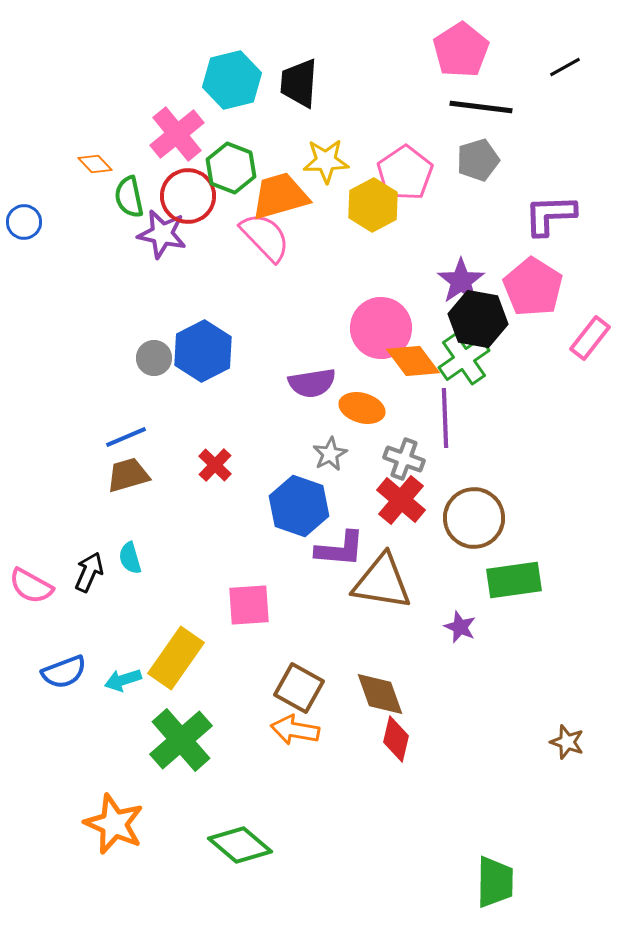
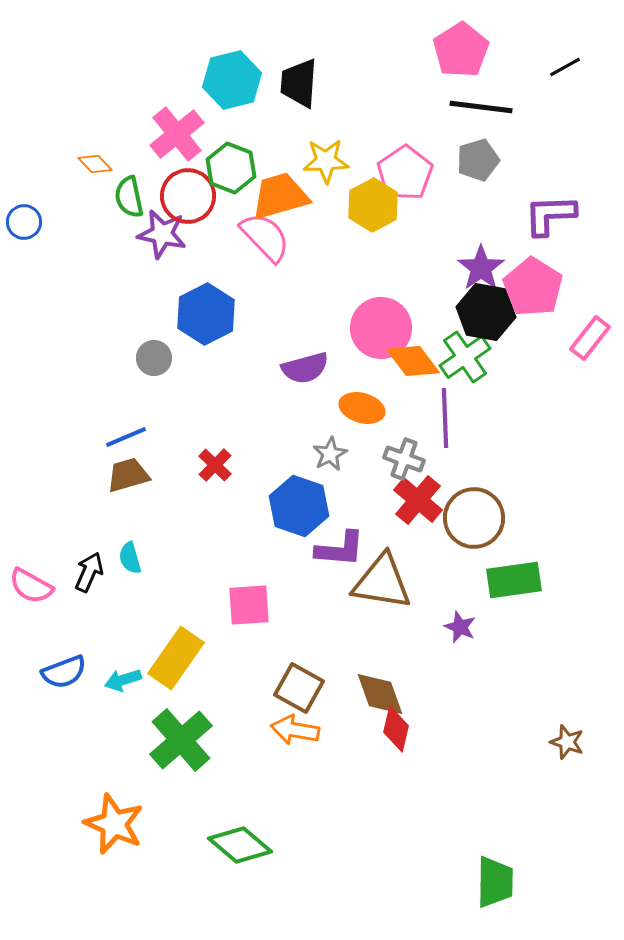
purple star at (461, 281): moved 20 px right, 13 px up
black hexagon at (478, 319): moved 8 px right, 7 px up
blue hexagon at (203, 351): moved 3 px right, 37 px up
green cross at (464, 359): moved 1 px right, 2 px up
purple semicircle at (312, 383): moved 7 px left, 15 px up; rotated 6 degrees counterclockwise
red cross at (401, 500): moved 17 px right
red diamond at (396, 739): moved 10 px up
